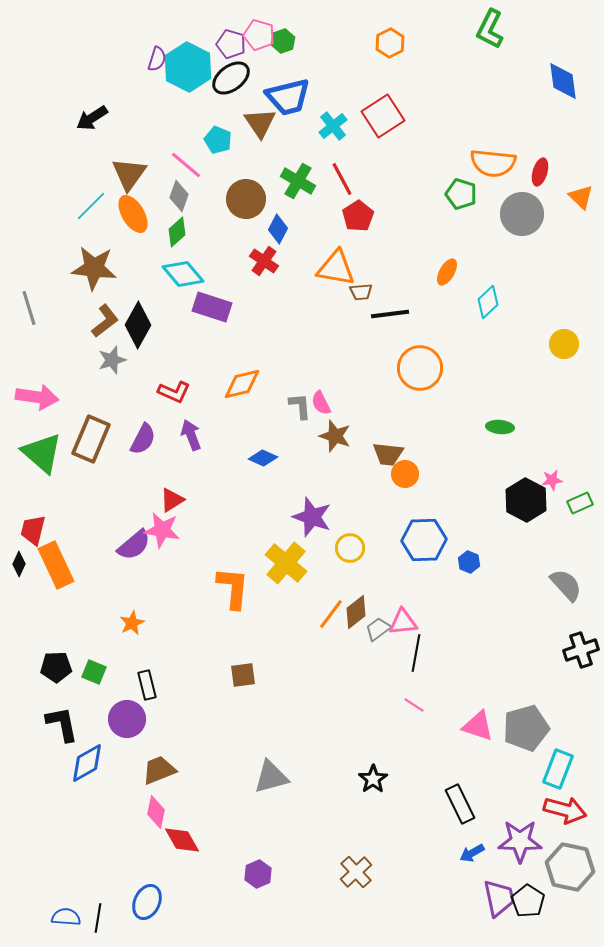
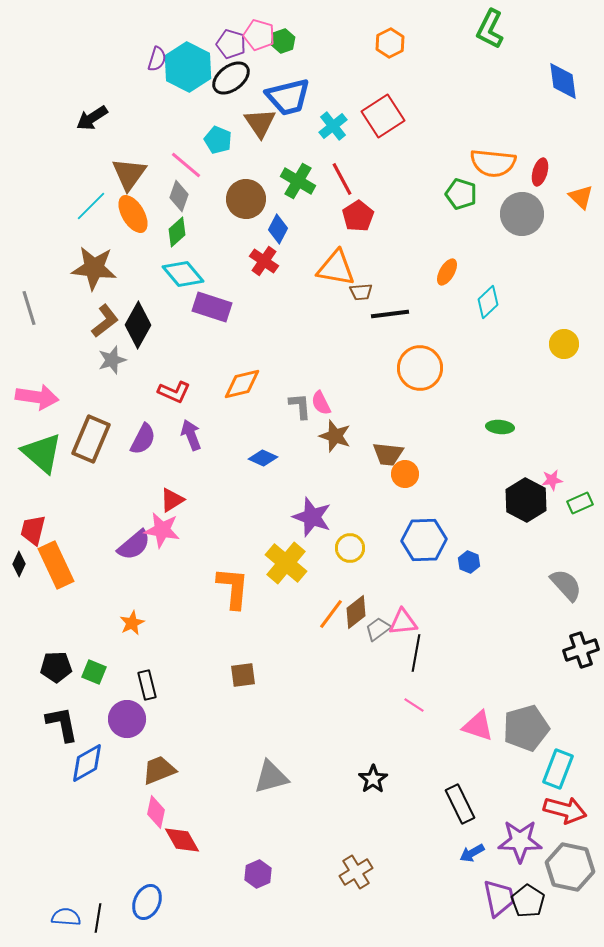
brown cross at (356, 872): rotated 12 degrees clockwise
